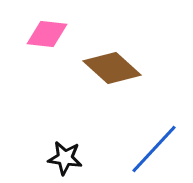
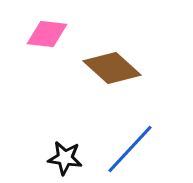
blue line: moved 24 px left
